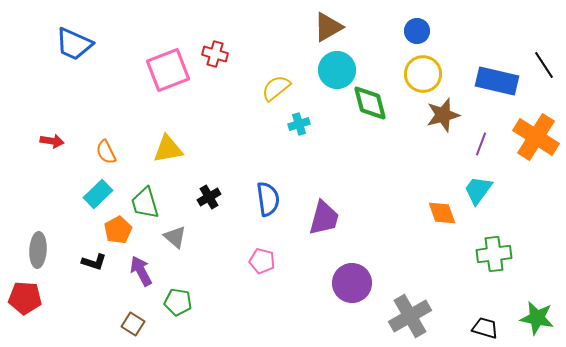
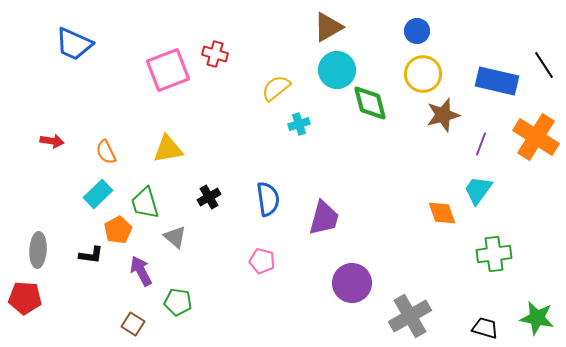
black L-shape: moved 3 px left, 7 px up; rotated 10 degrees counterclockwise
